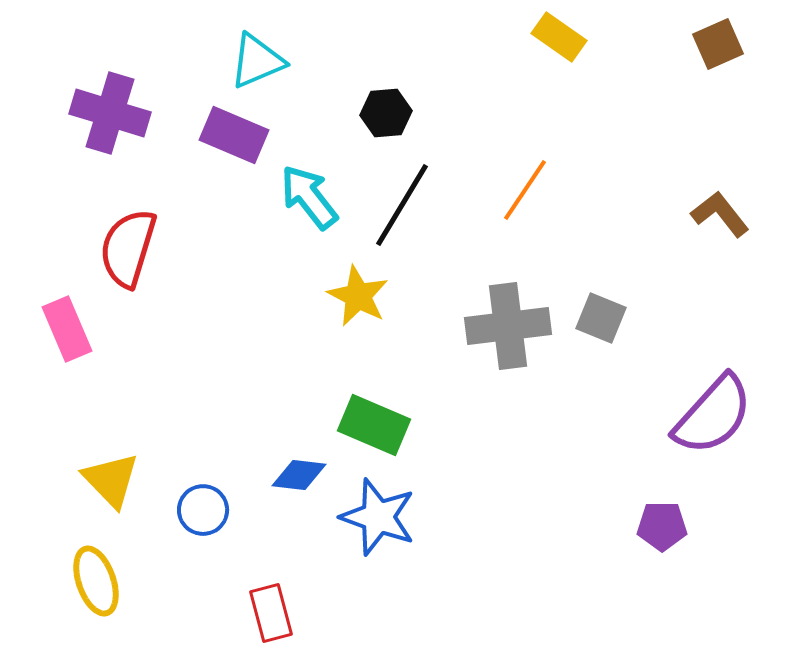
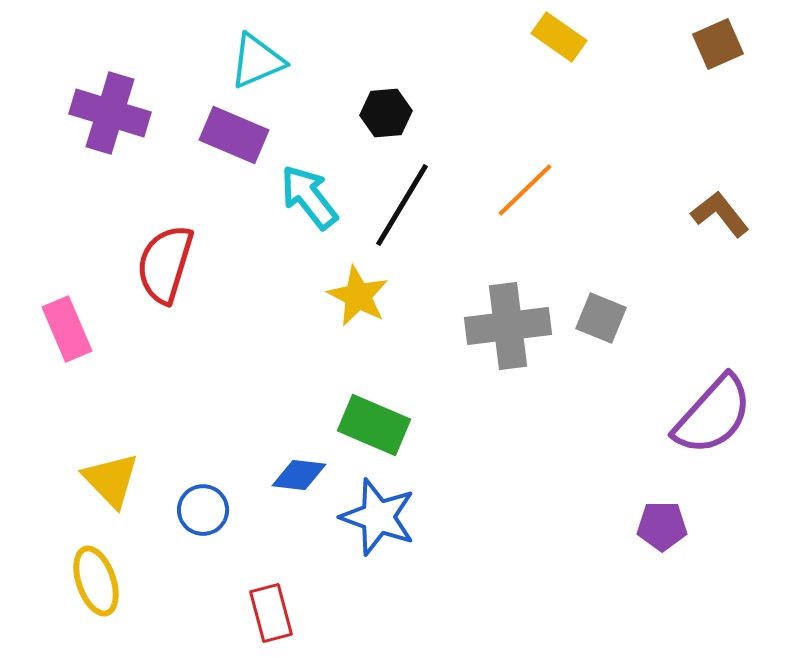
orange line: rotated 12 degrees clockwise
red semicircle: moved 37 px right, 16 px down
